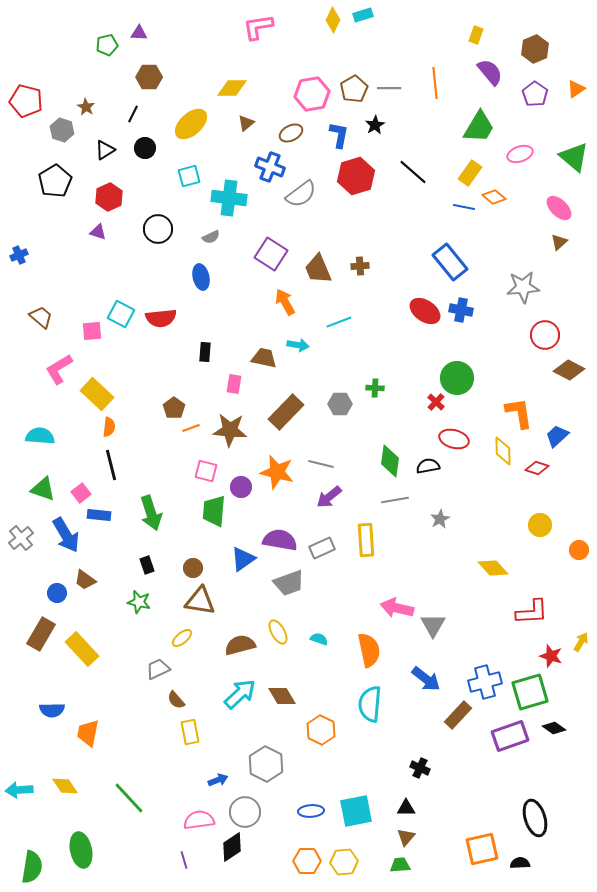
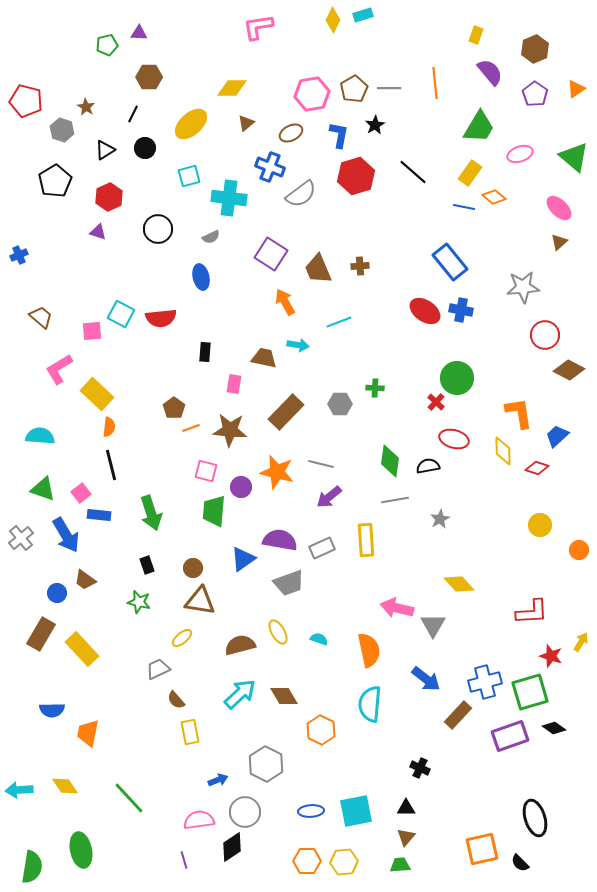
yellow diamond at (493, 568): moved 34 px left, 16 px down
brown diamond at (282, 696): moved 2 px right
black semicircle at (520, 863): rotated 132 degrees counterclockwise
